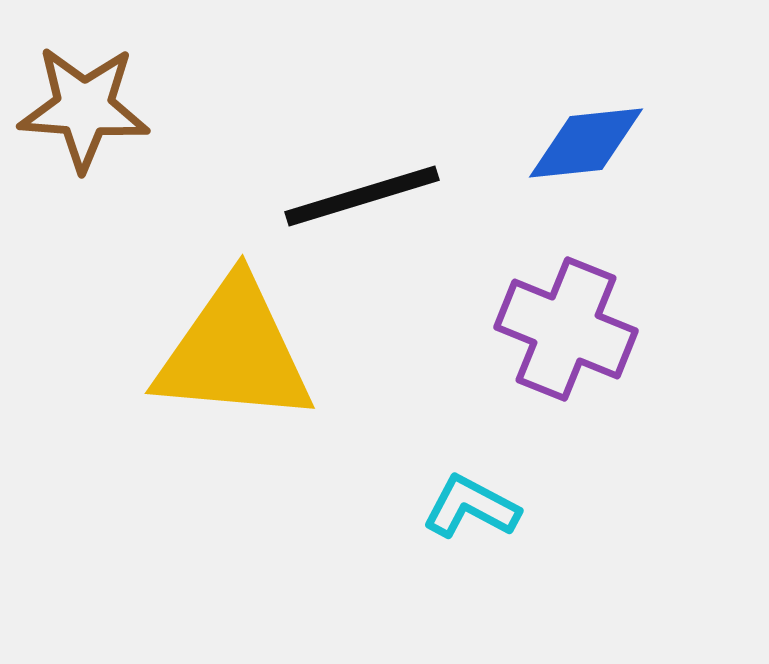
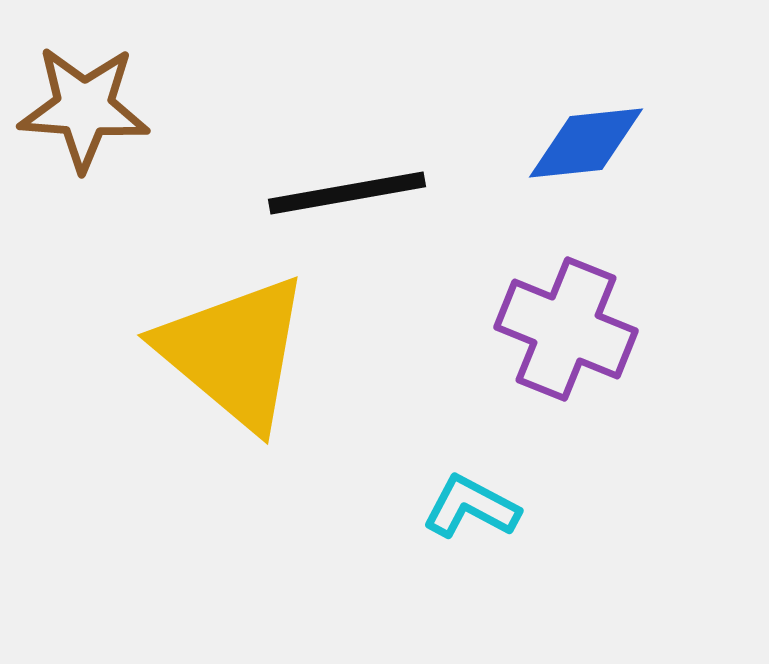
black line: moved 15 px left, 3 px up; rotated 7 degrees clockwise
yellow triangle: rotated 35 degrees clockwise
